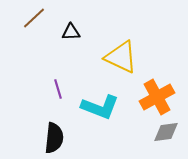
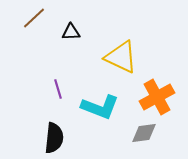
gray diamond: moved 22 px left, 1 px down
